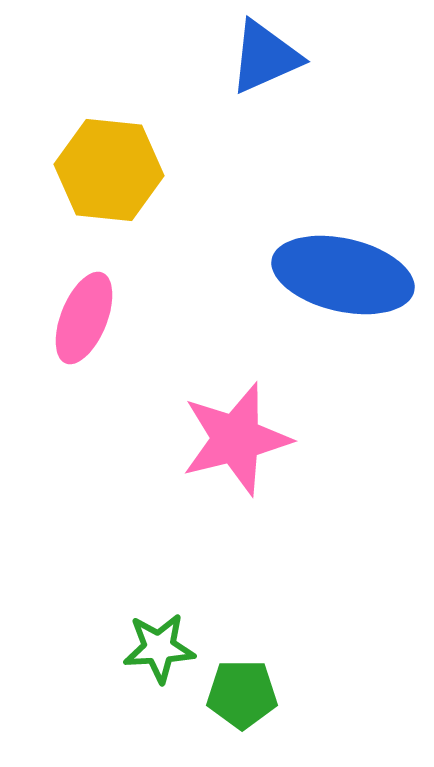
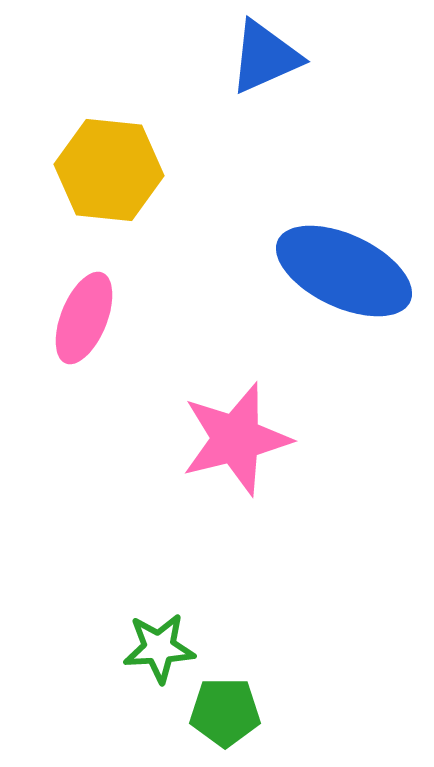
blue ellipse: moved 1 px right, 4 px up; rotated 12 degrees clockwise
green pentagon: moved 17 px left, 18 px down
